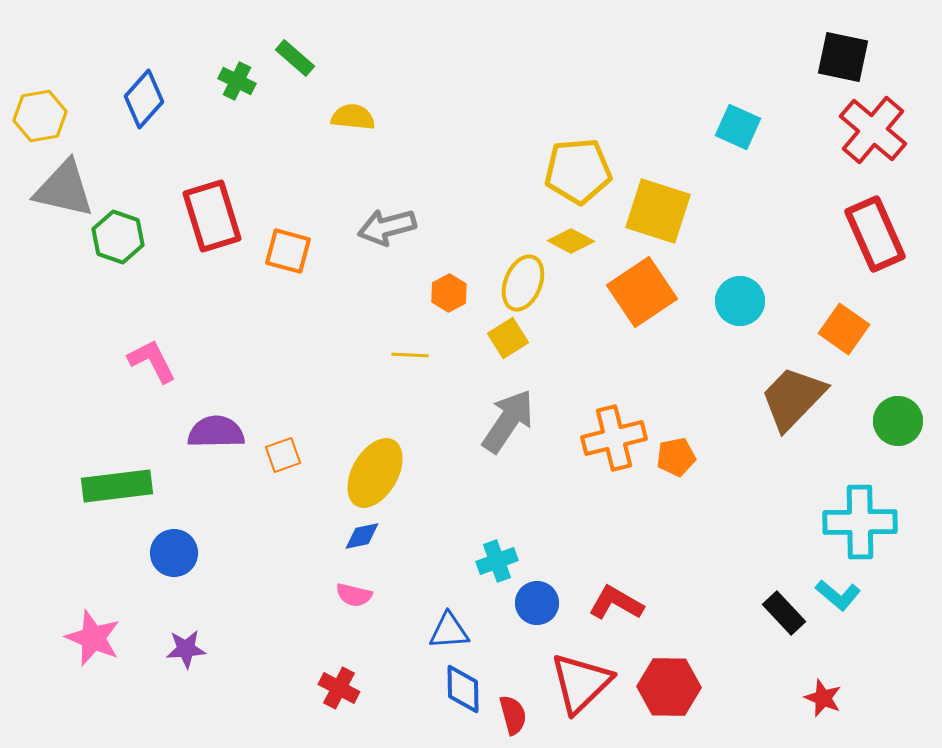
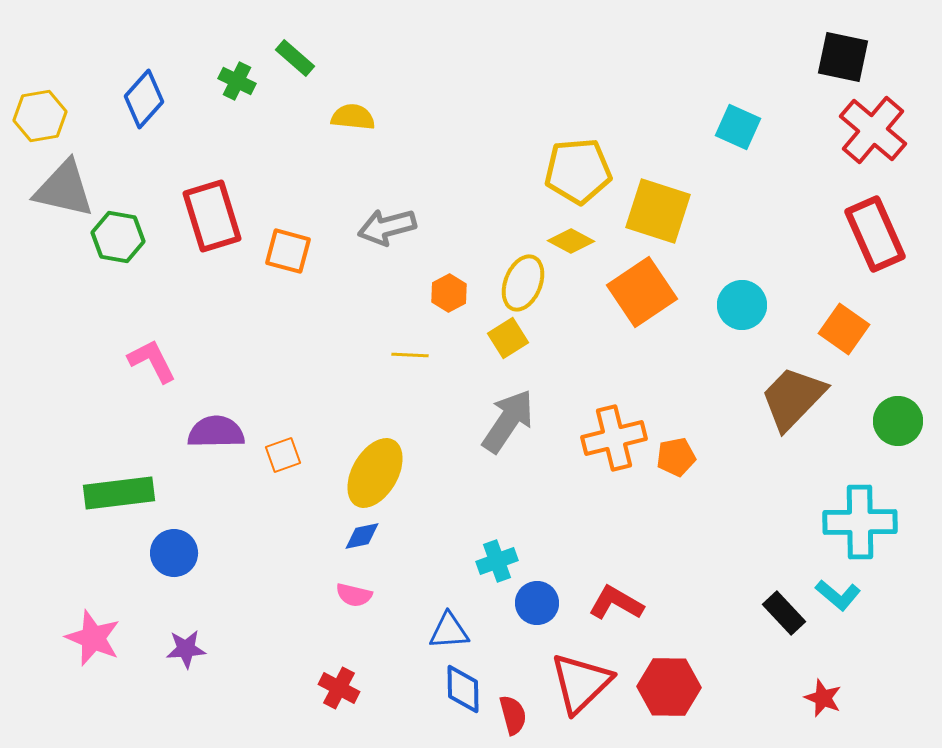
green hexagon at (118, 237): rotated 9 degrees counterclockwise
cyan circle at (740, 301): moved 2 px right, 4 px down
green rectangle at (117, 486): moved 2 px right, 7 px down
